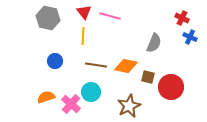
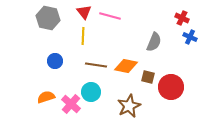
gray semicircle: moved 1 px up
